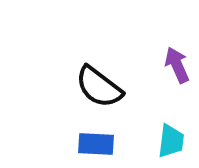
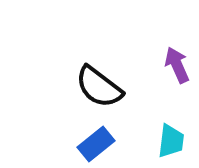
blue rectangle: rotated 42 degrees counterclockwise
